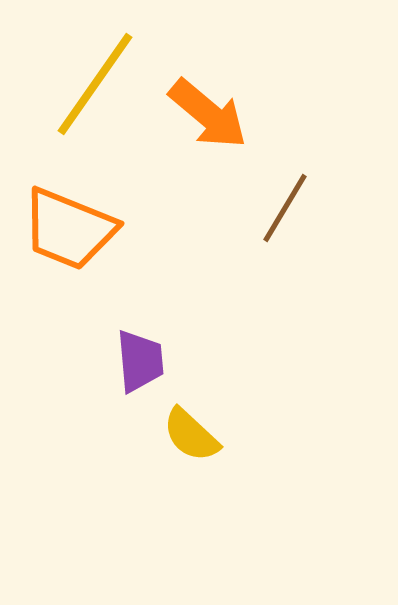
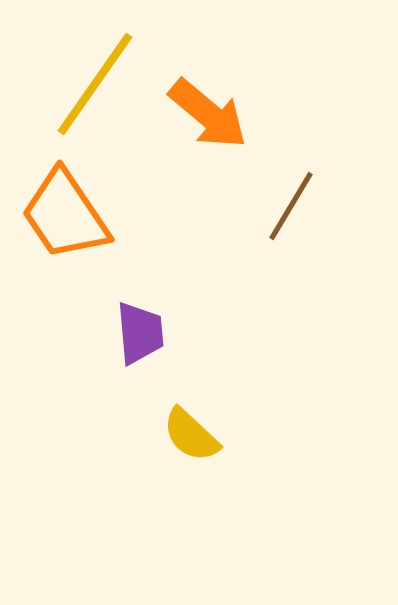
brown line: moved 6 px right, 2 px up
orange trapezoid: moved 4 px left, 14 px up; rotated 34 degrees clockwise
purple trapezoid: moved 28 px up
